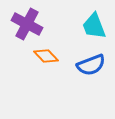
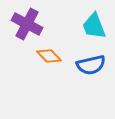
orange diamond: moved 3 px right
blue semicircle: rotated 8 degrees clockwise
